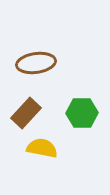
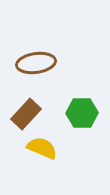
brown rectangle: moved 1 px down
yellow semicircle: rotated 12 degrees clockwise
